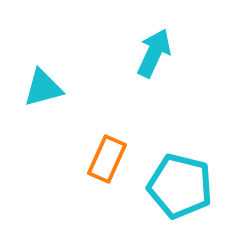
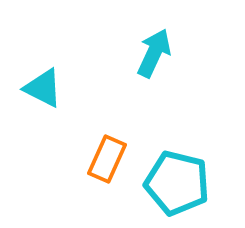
cyan triangle: rotated 42 degrees clockwise
cyan pentagon: moved 3 px left, 3 px up
